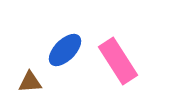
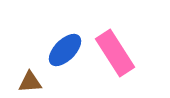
pink rectangle: moved 3 px left, 8 px up
